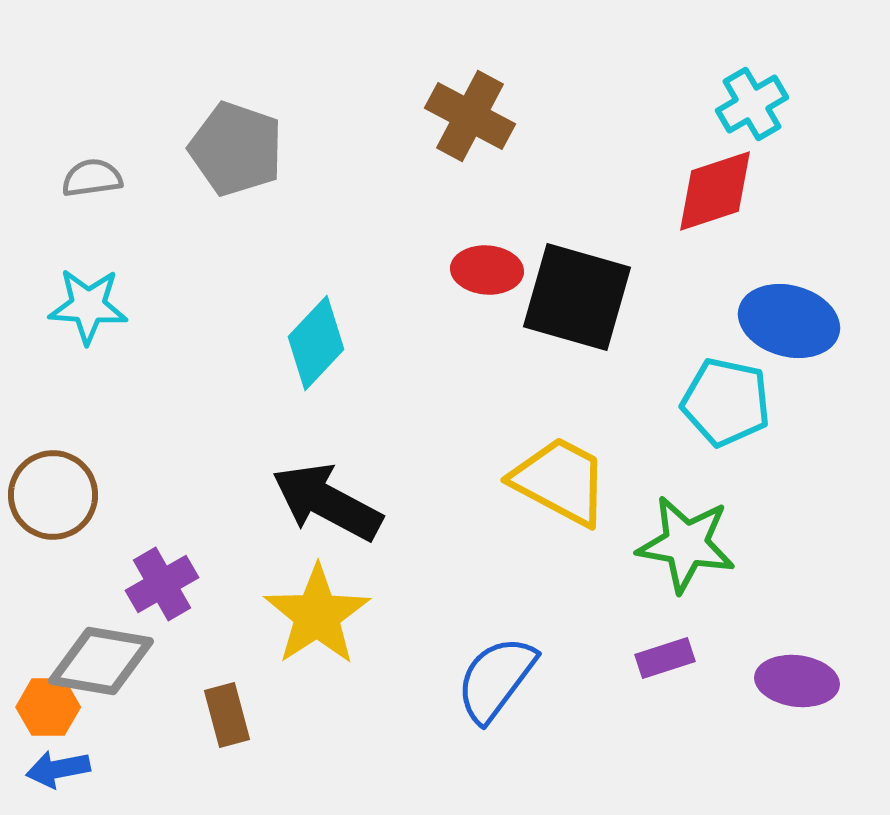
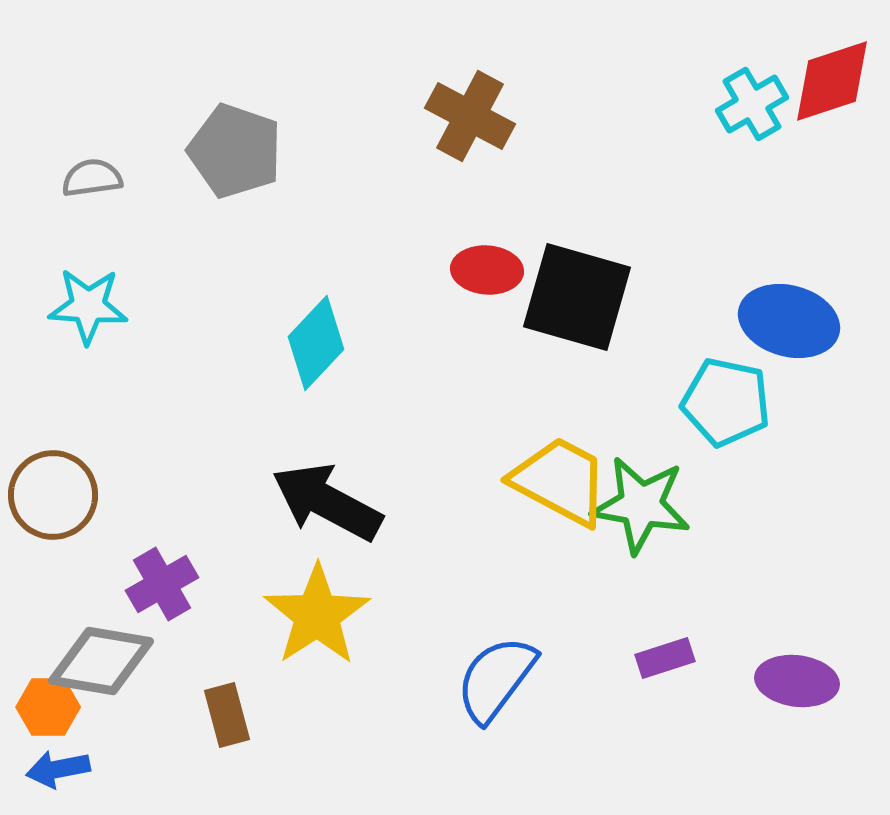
gray pentagon: moved 1 px left, 2 px down
red diamond: moved 117 px right, 110 px up
green star: moved 45 px left, 39 px up
